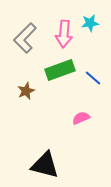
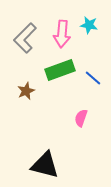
cyan star: moved 1 px left, 2 px down; rotated 18 degrees clockwise
pink arrow: moved 2 px left
pink semicircle: rotated 48 degrees counterclockwise
